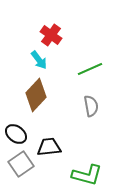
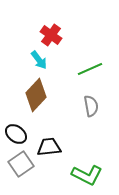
green L-shape: rotated 12 degrees clockwise
